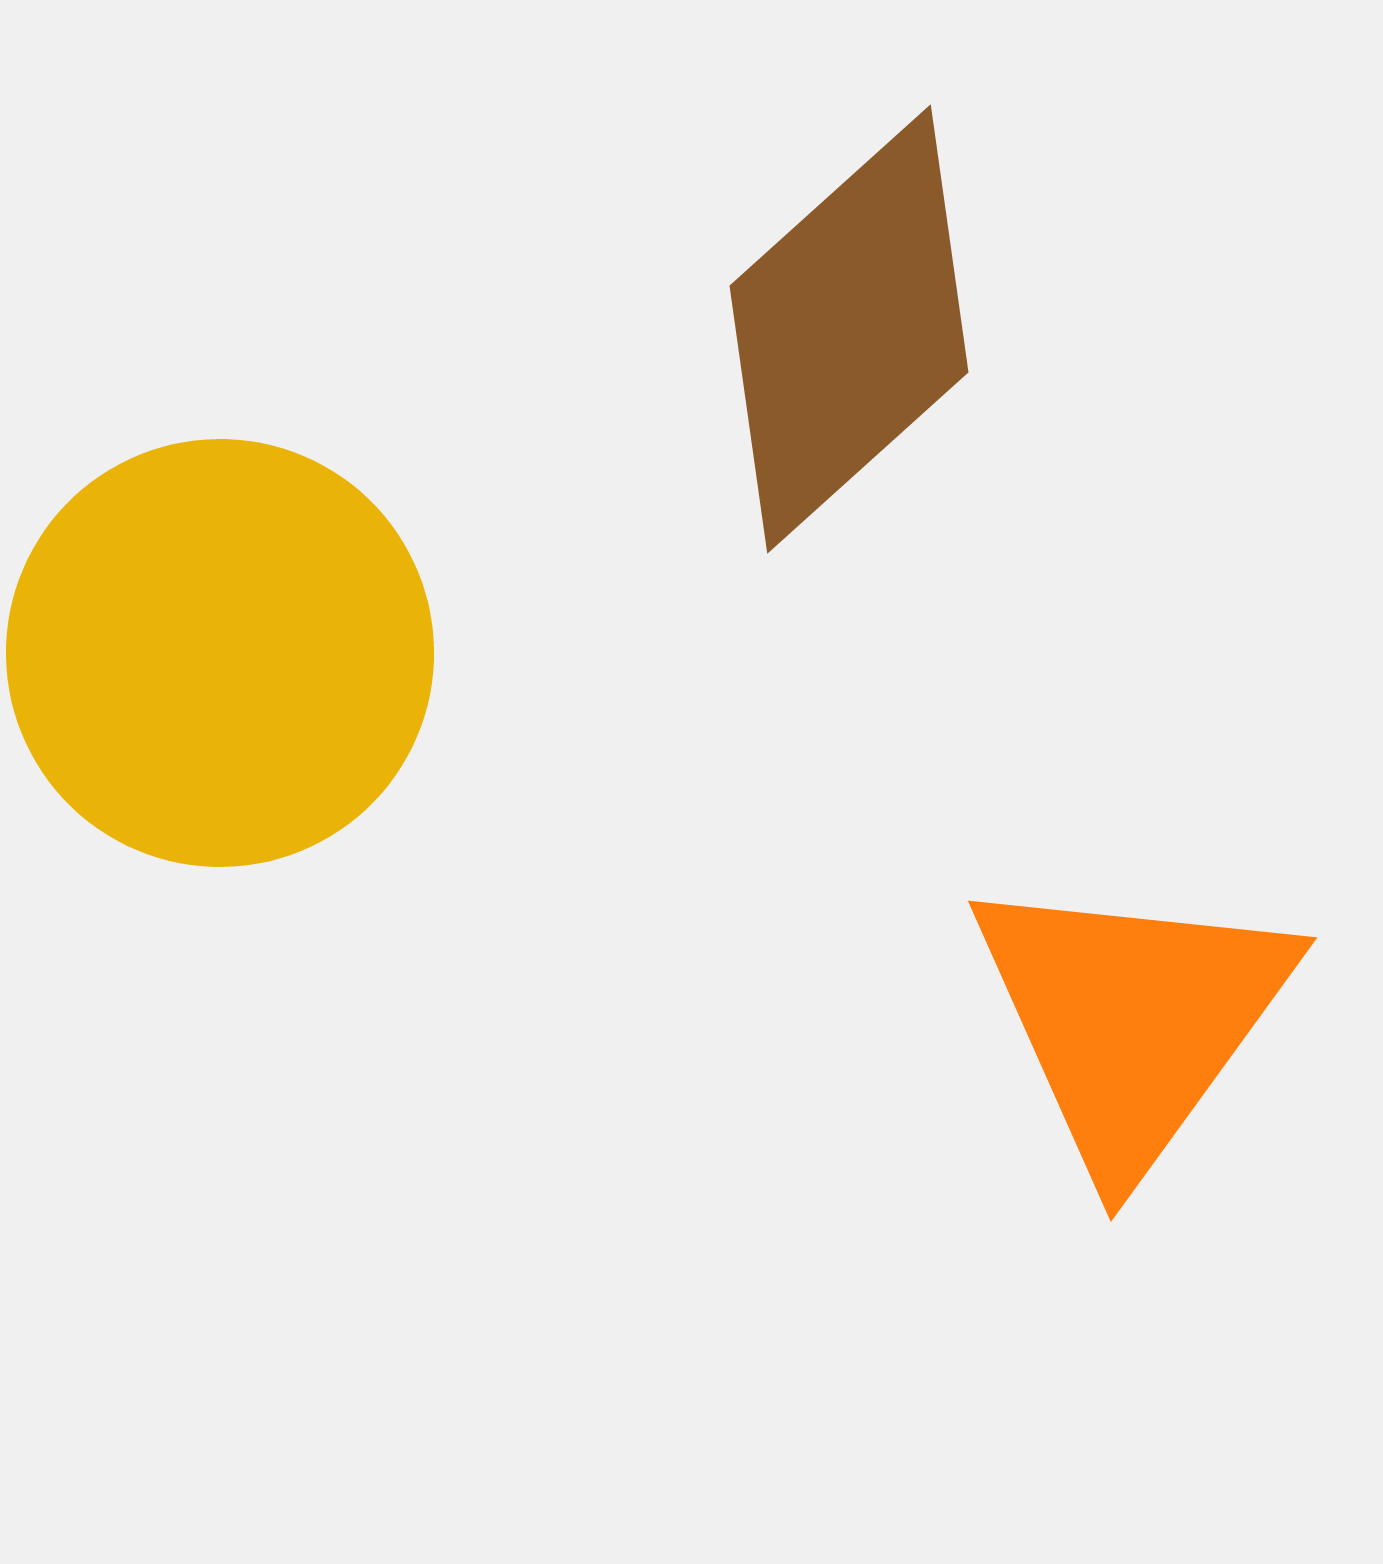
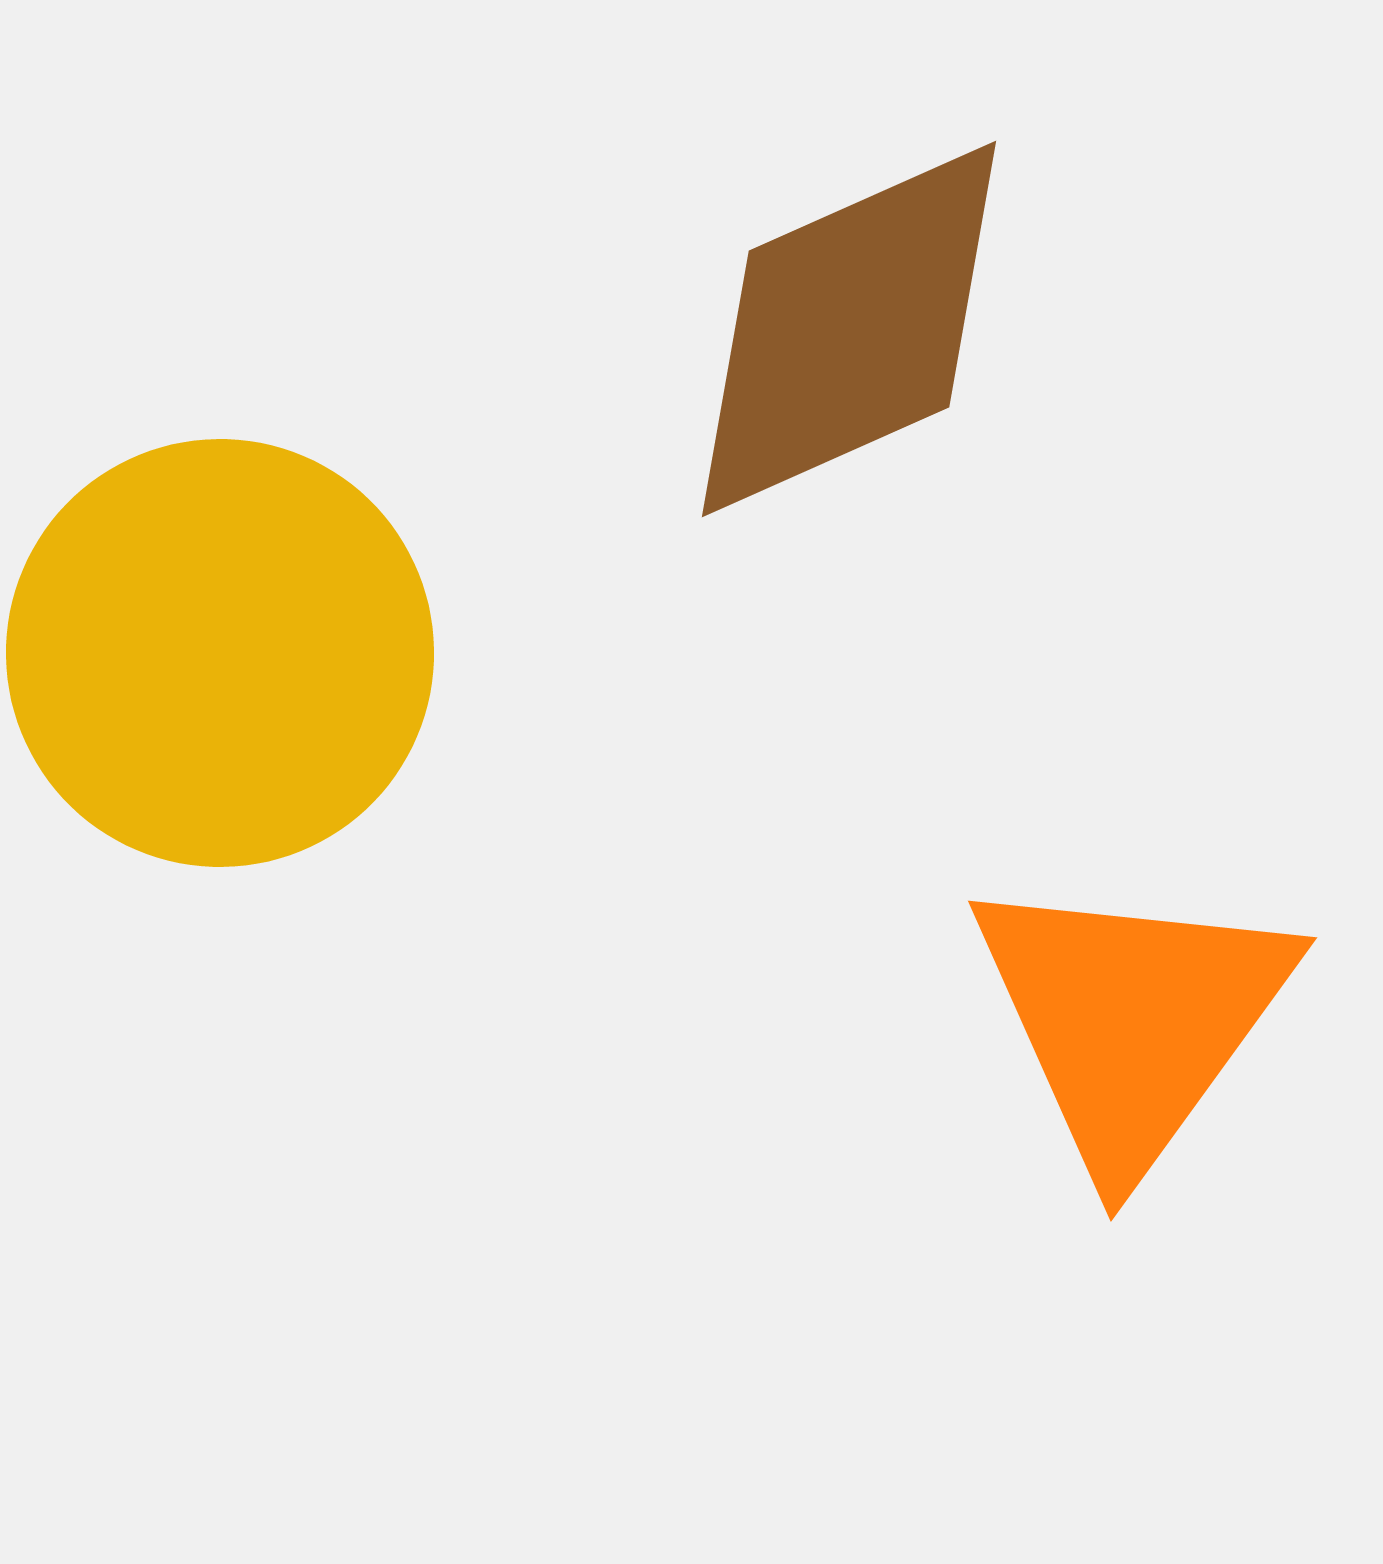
brown diamond: rotated 18 degrees clockwise
